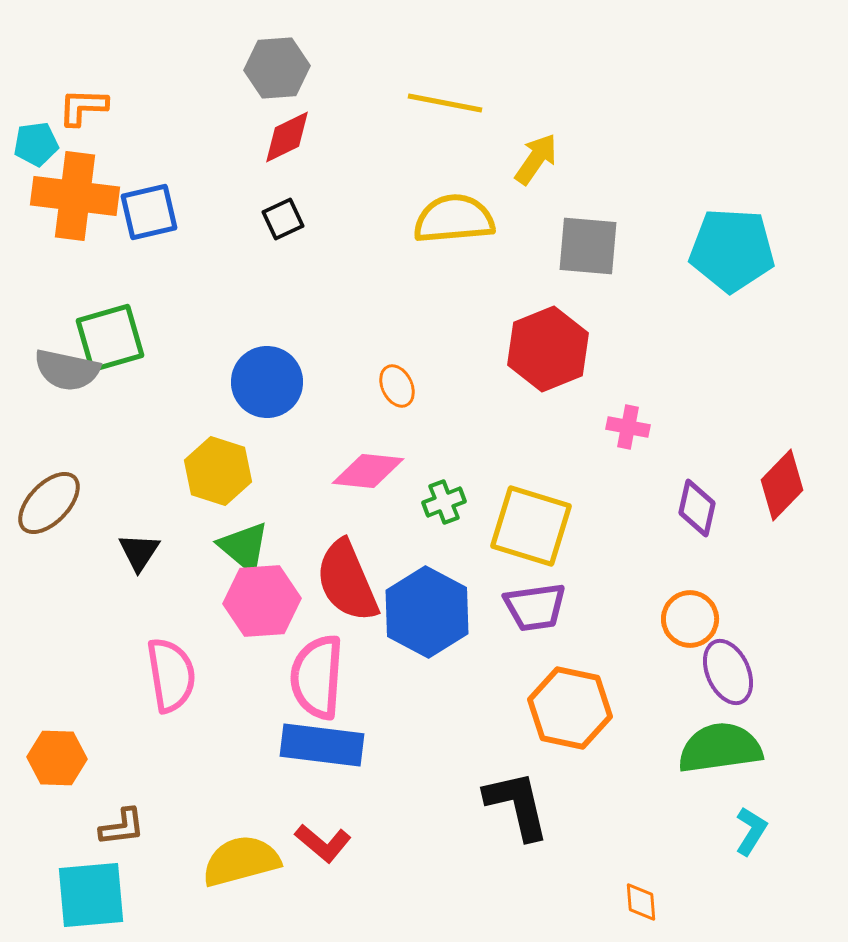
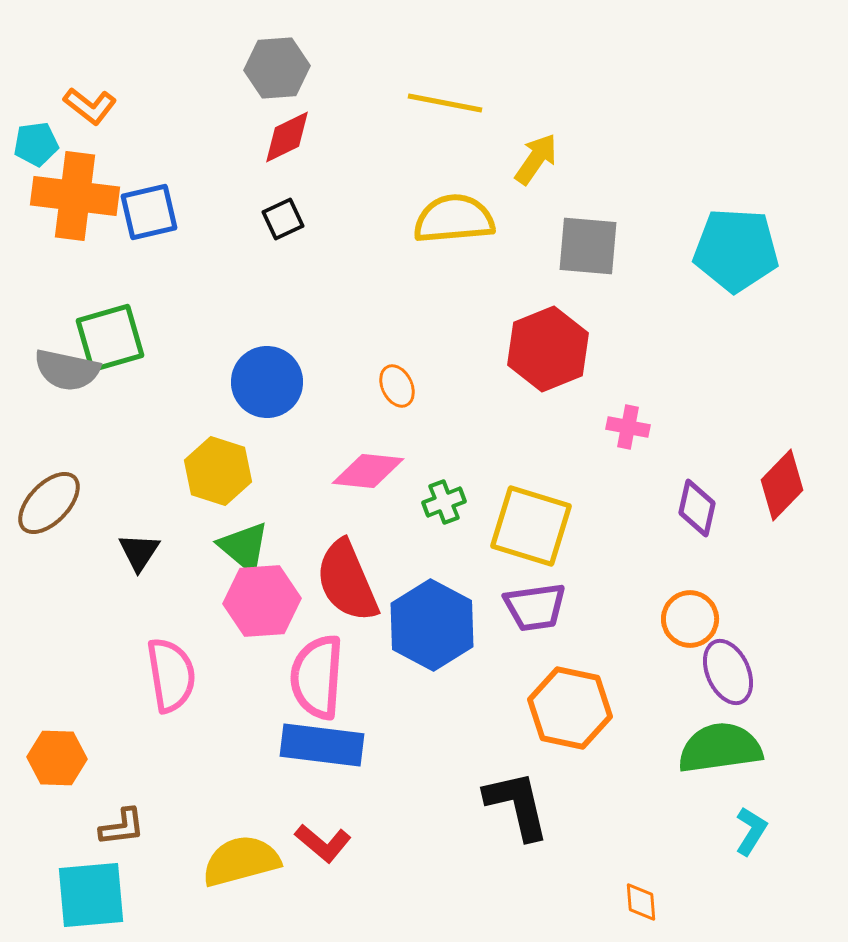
orange L-shape at (83, 107): moved 7 px right, 1 px up; rotated 144 degrees counterclockwise
cyan pentagon at (732, 250): moved 4 px right
blue hexagon at (427, 612): moved 5 px right, 13 px down
